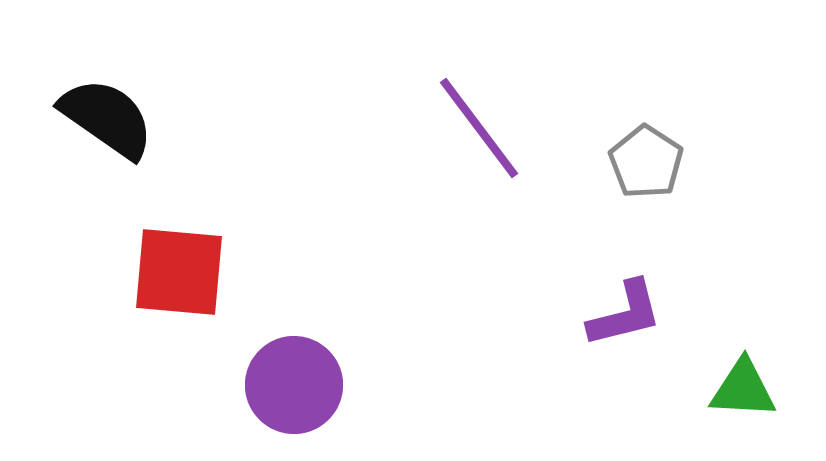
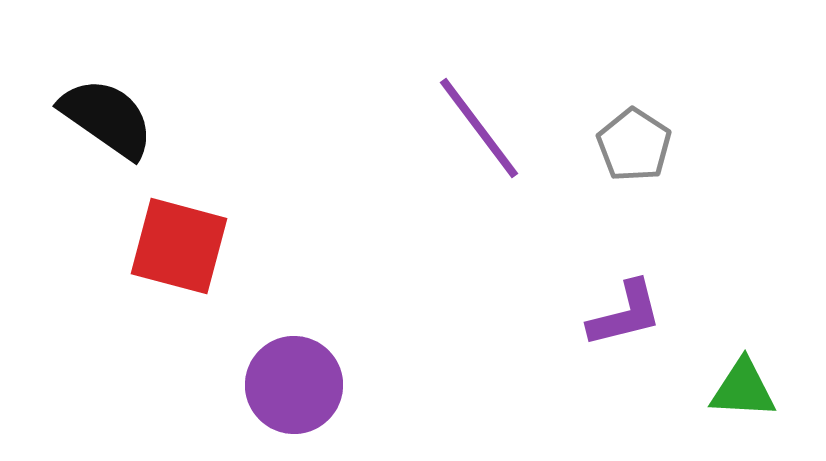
gray pentagon: moved 12 px left, 17 px up
red square: moved 26 px up; rotated 10 degrees clockwise
